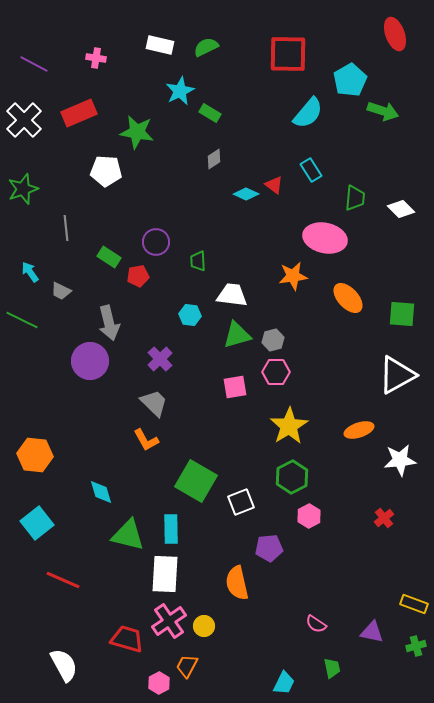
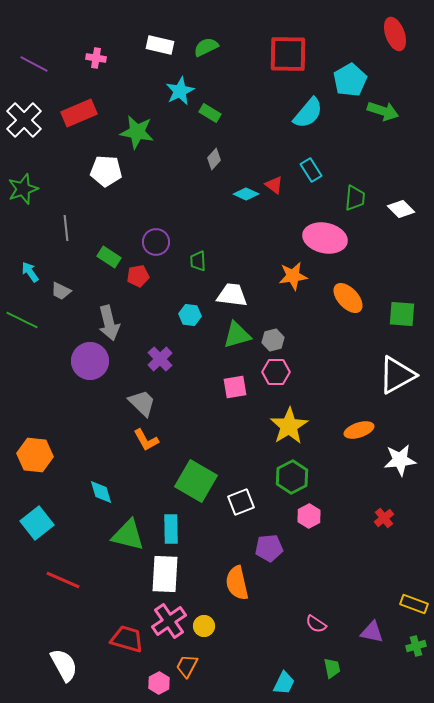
gray diamond at (214, 159): rotated 15 degrees counterclockwise
gray trapezoid at (154, 403): moved 12 px left
